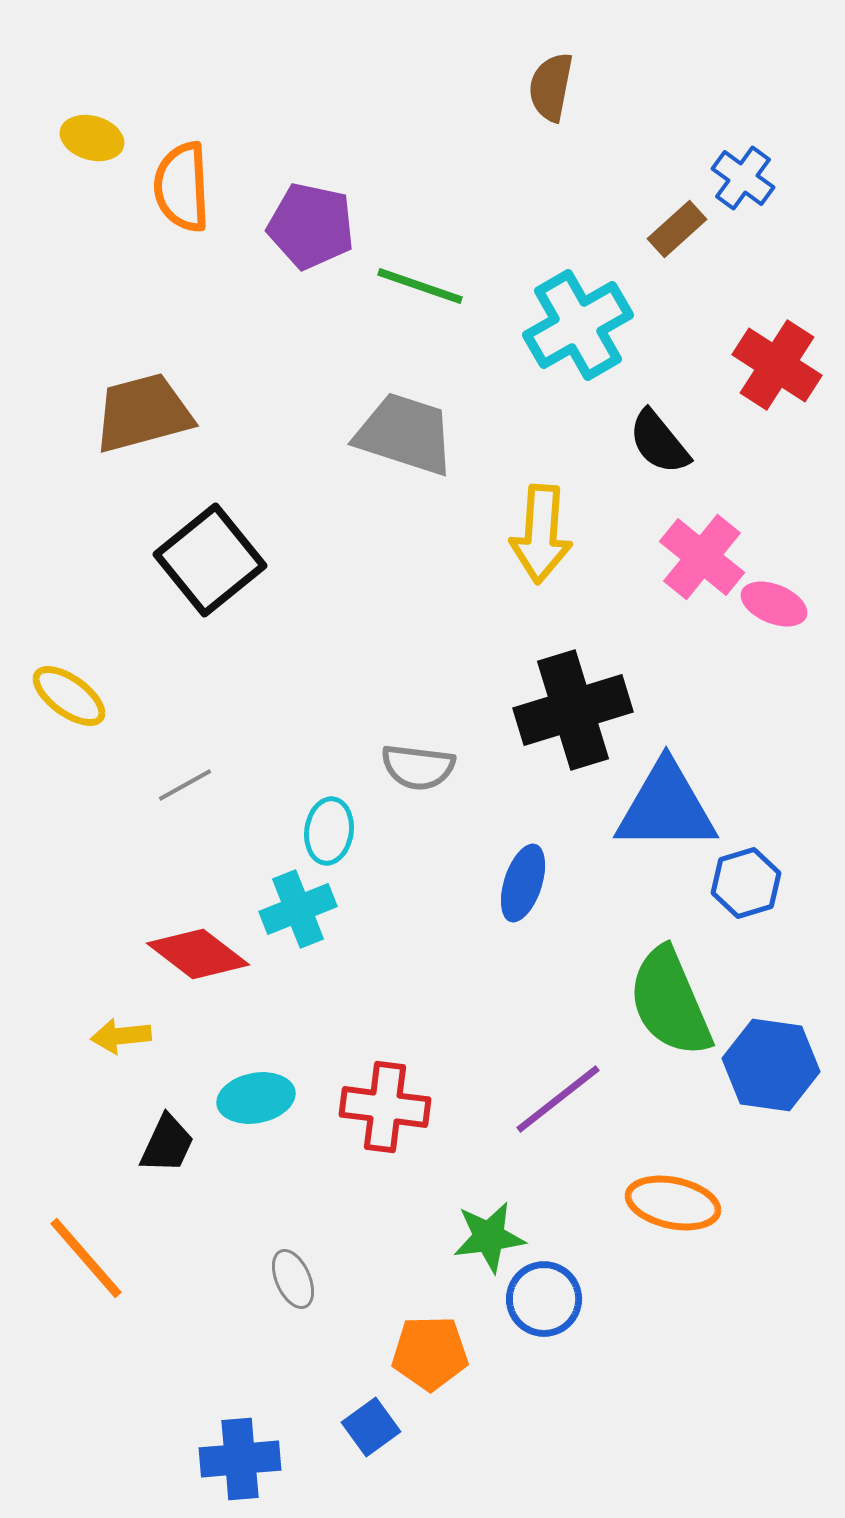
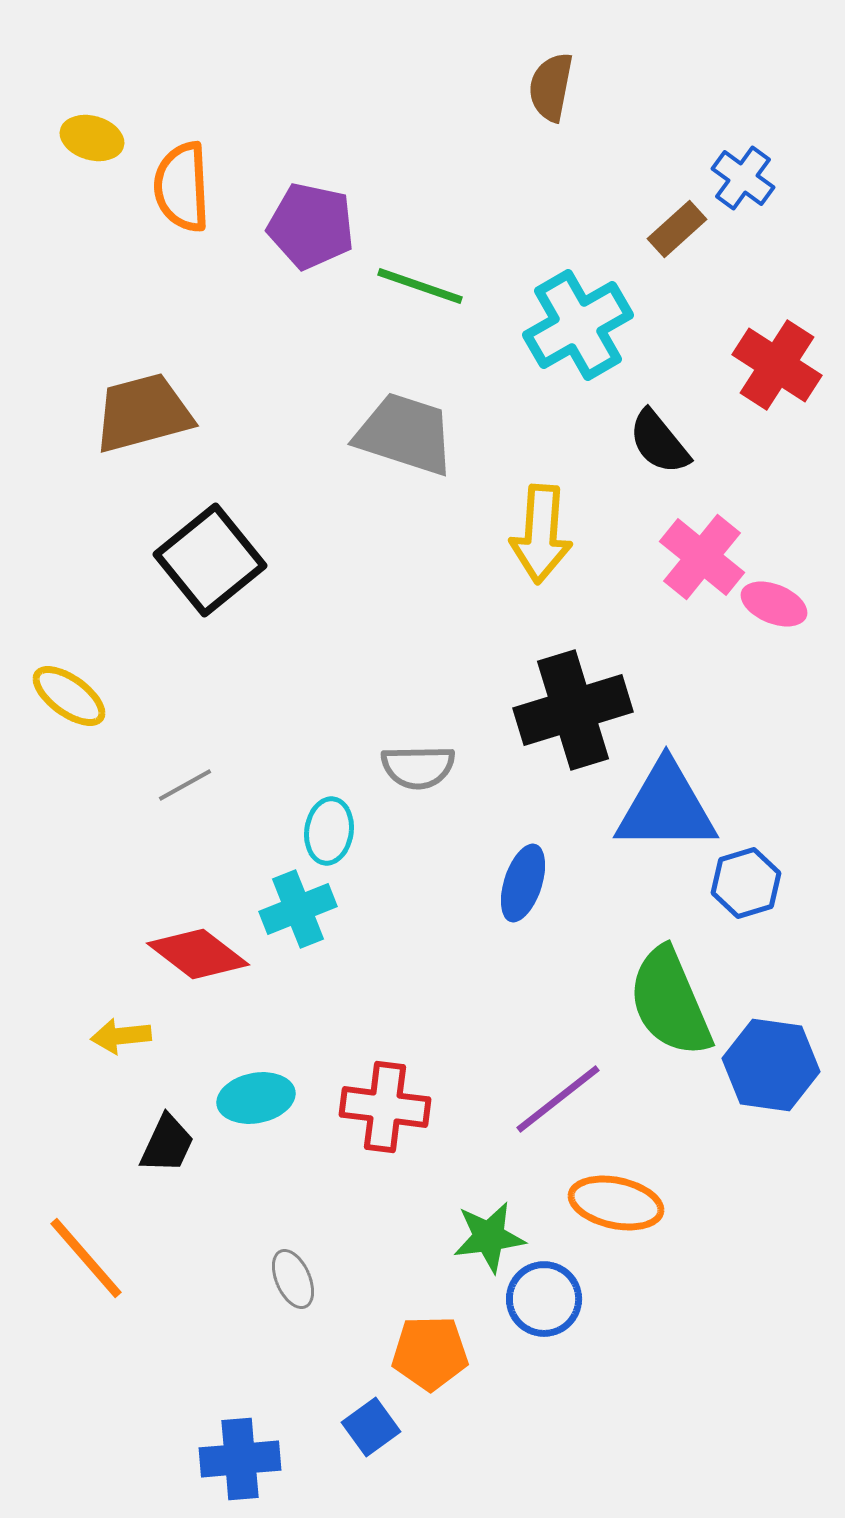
gray semicircle at (418, 767): rotated 8 degrees counterclockwise
orange ellipse at (673, 1203): moved 57 px left
